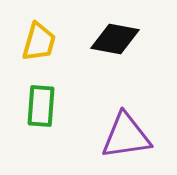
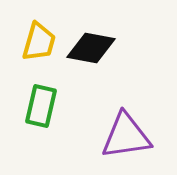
black diamond: moved 24 px left, 9 px down
green rectangle: rotated 9 degrees clockwise
